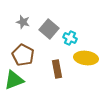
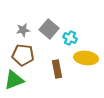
gray star: moved 8 px down; rotated 24 degrees counterclockwise
brown pentagon: rotated 20 degrees counterclockwise
